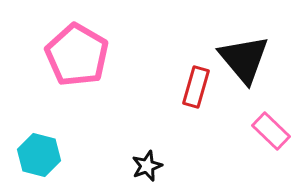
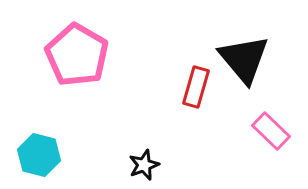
black star: moved 3 px left, 1 px up
